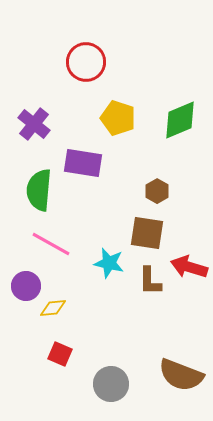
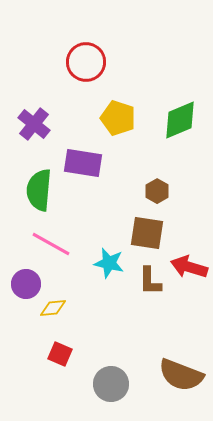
purple circle: moved 2 px up
